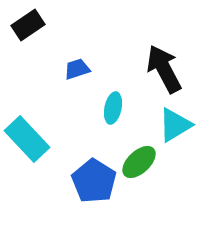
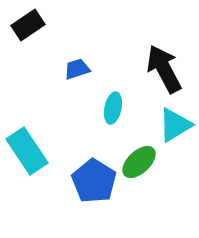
cyan rectangle: moved 12 px down; rotated 9 degrees clockwise
